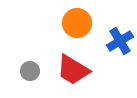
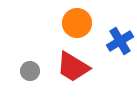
red trapezoid: moved 3 px up
